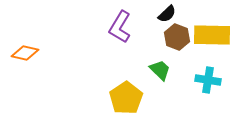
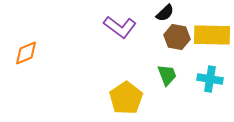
black semicircle: moved 2 px left, 1 px up
purple L-shape: rotated 84 degrees counterclockwise
brown hexagon: rotated 10 degrees counterclockwise
orange diamond: moved 1 px right; rotated 36 degrees counterclockwise
green trapezoid: moved 7 px right, 5 px down; rotated 25 degrees clockwise
cyan cross: moved 2 px right, 1 px up
